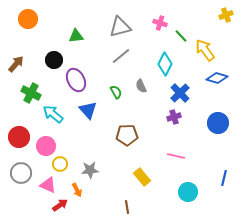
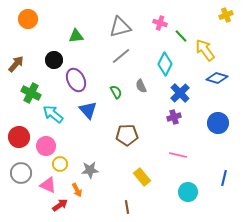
pink line: moved 2 px right, 1 px up
